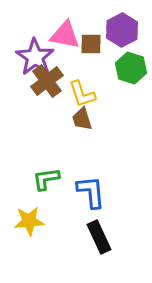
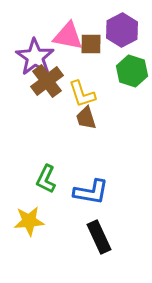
pink triangle: moved 3 px right, 1 px down
green hexagon: moved 1 px right, 3 px down
brown trapezoid: moved 4 px right, 1 px up
green L-shape: rotated 56 degrees counterclockwise
blue L-shape: rotated 105 degrees clockwise
